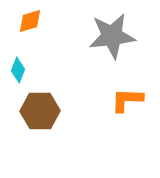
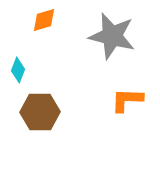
orange diamond: moved 14 px right, 1 px up
gray star: rotated 21 degrees clockwise
brown hexagon: moved 1 px down
